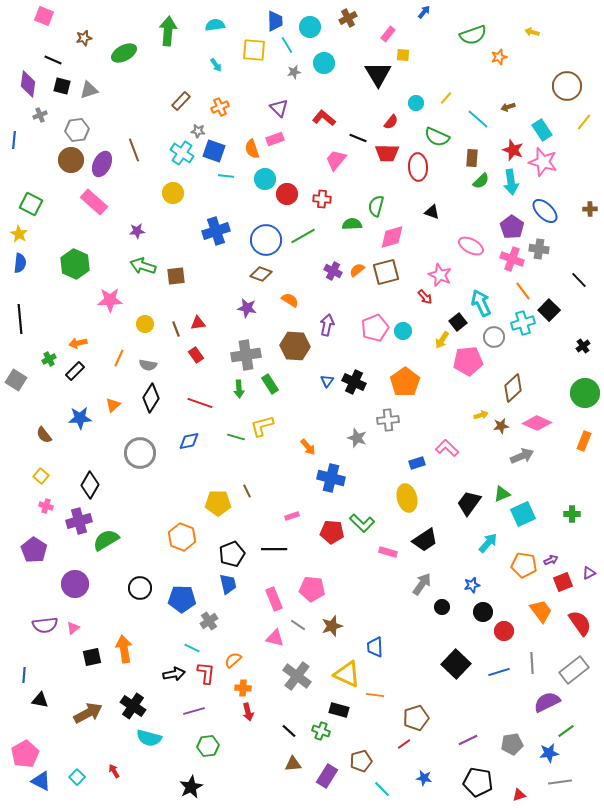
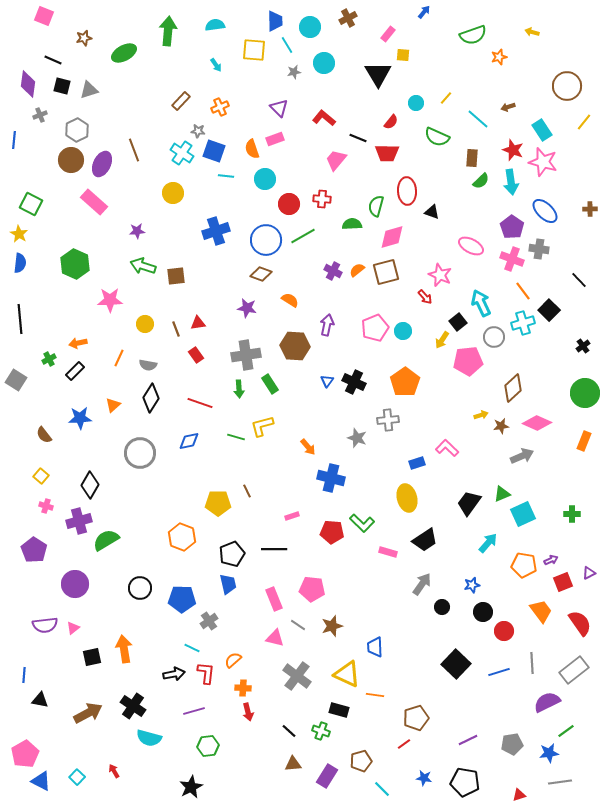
gray hexagon at (77, 130): rotated 20 degrees counterclockwise
red ellipse at (418, 167): moved 11 px left, 24 px down
red circle at (287, 194): moved 2 px right, 10 px down
black pentagon at (478, 782): moved 13 px left
